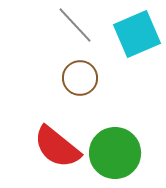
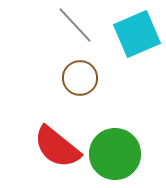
green circle: moved 1 px down
